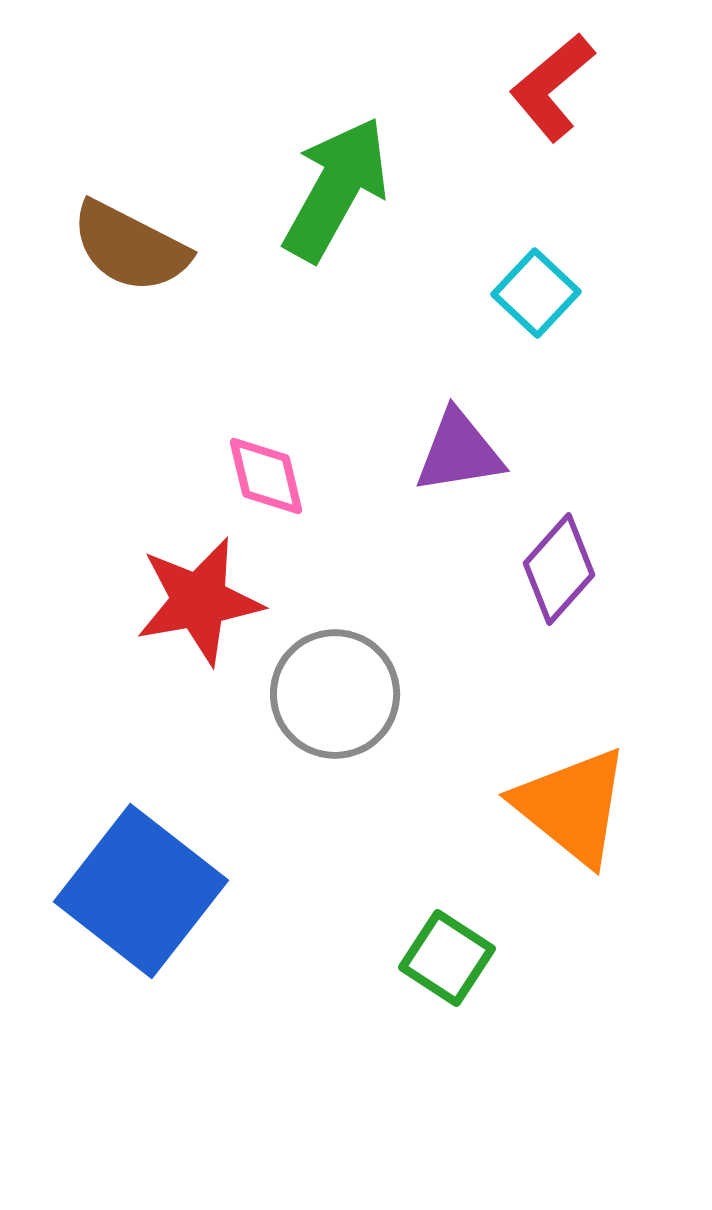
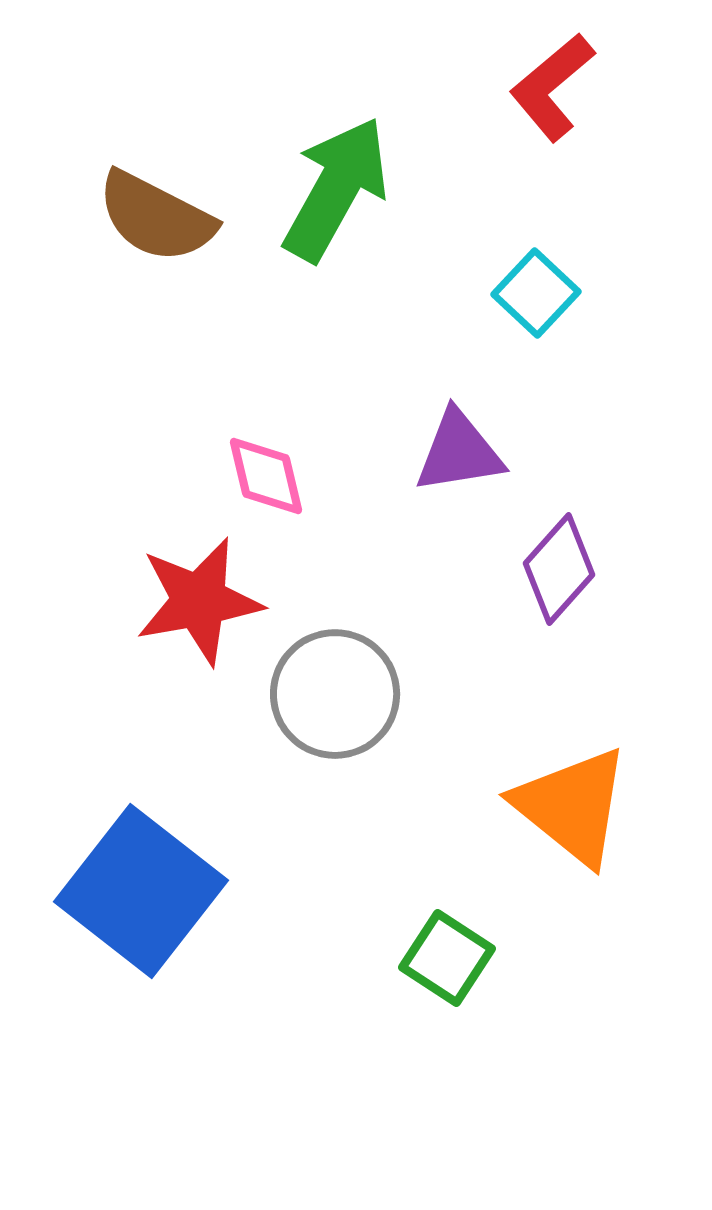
brown semicircle: moved 26 px right, 30 px up
